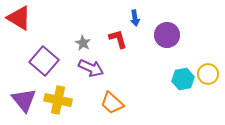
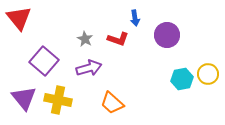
red triangle: rotated 20 degrees clockwise
red L-shape: rotated 125 degrees clockwise
gray star: moved 2 px right, 4 px up
purple arrow: moved 2 px left; rotated 40 degrees counterclockwise
cyan hexagon: moved 1 px left
purple triangle: moved 2 px up
